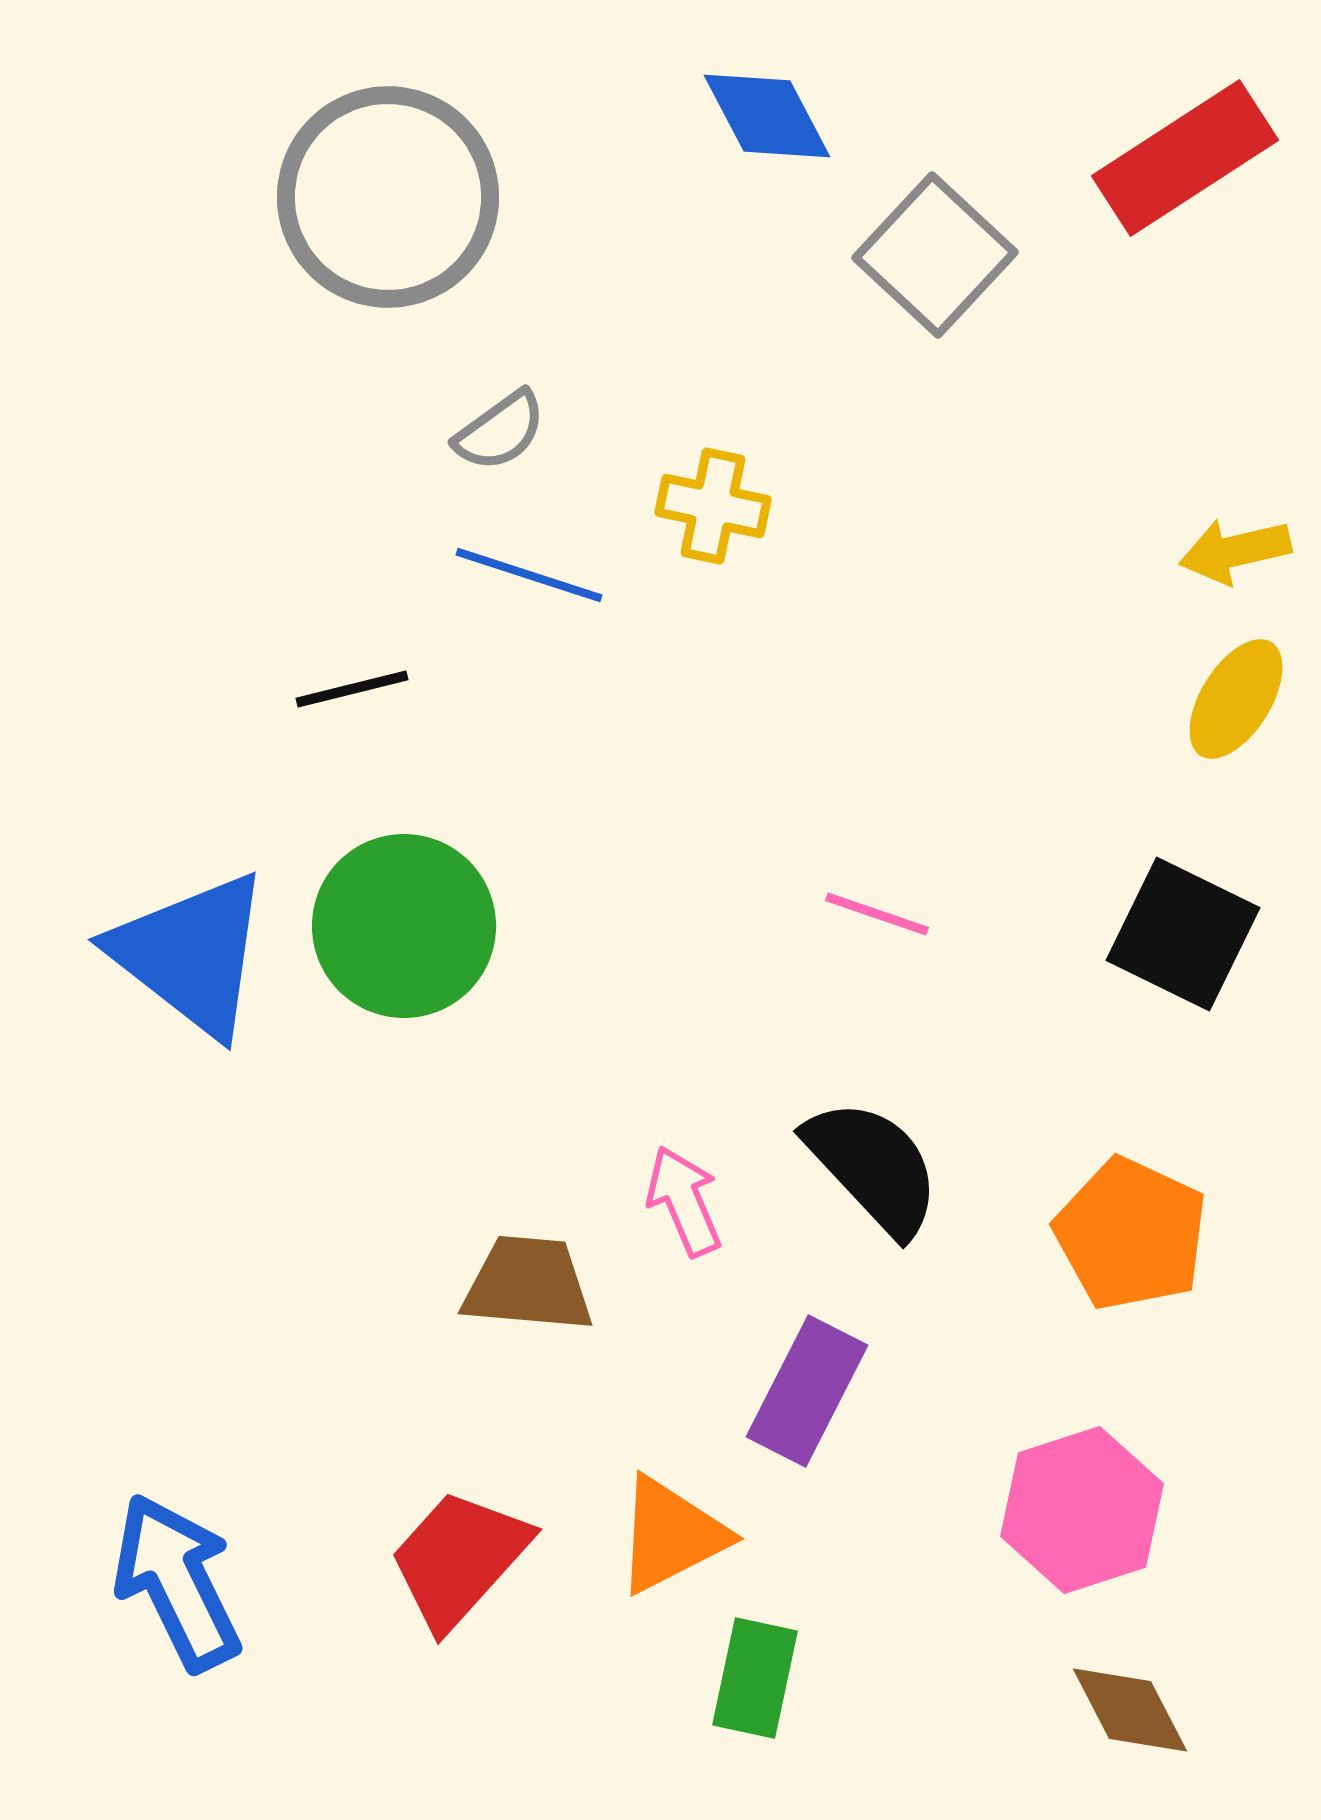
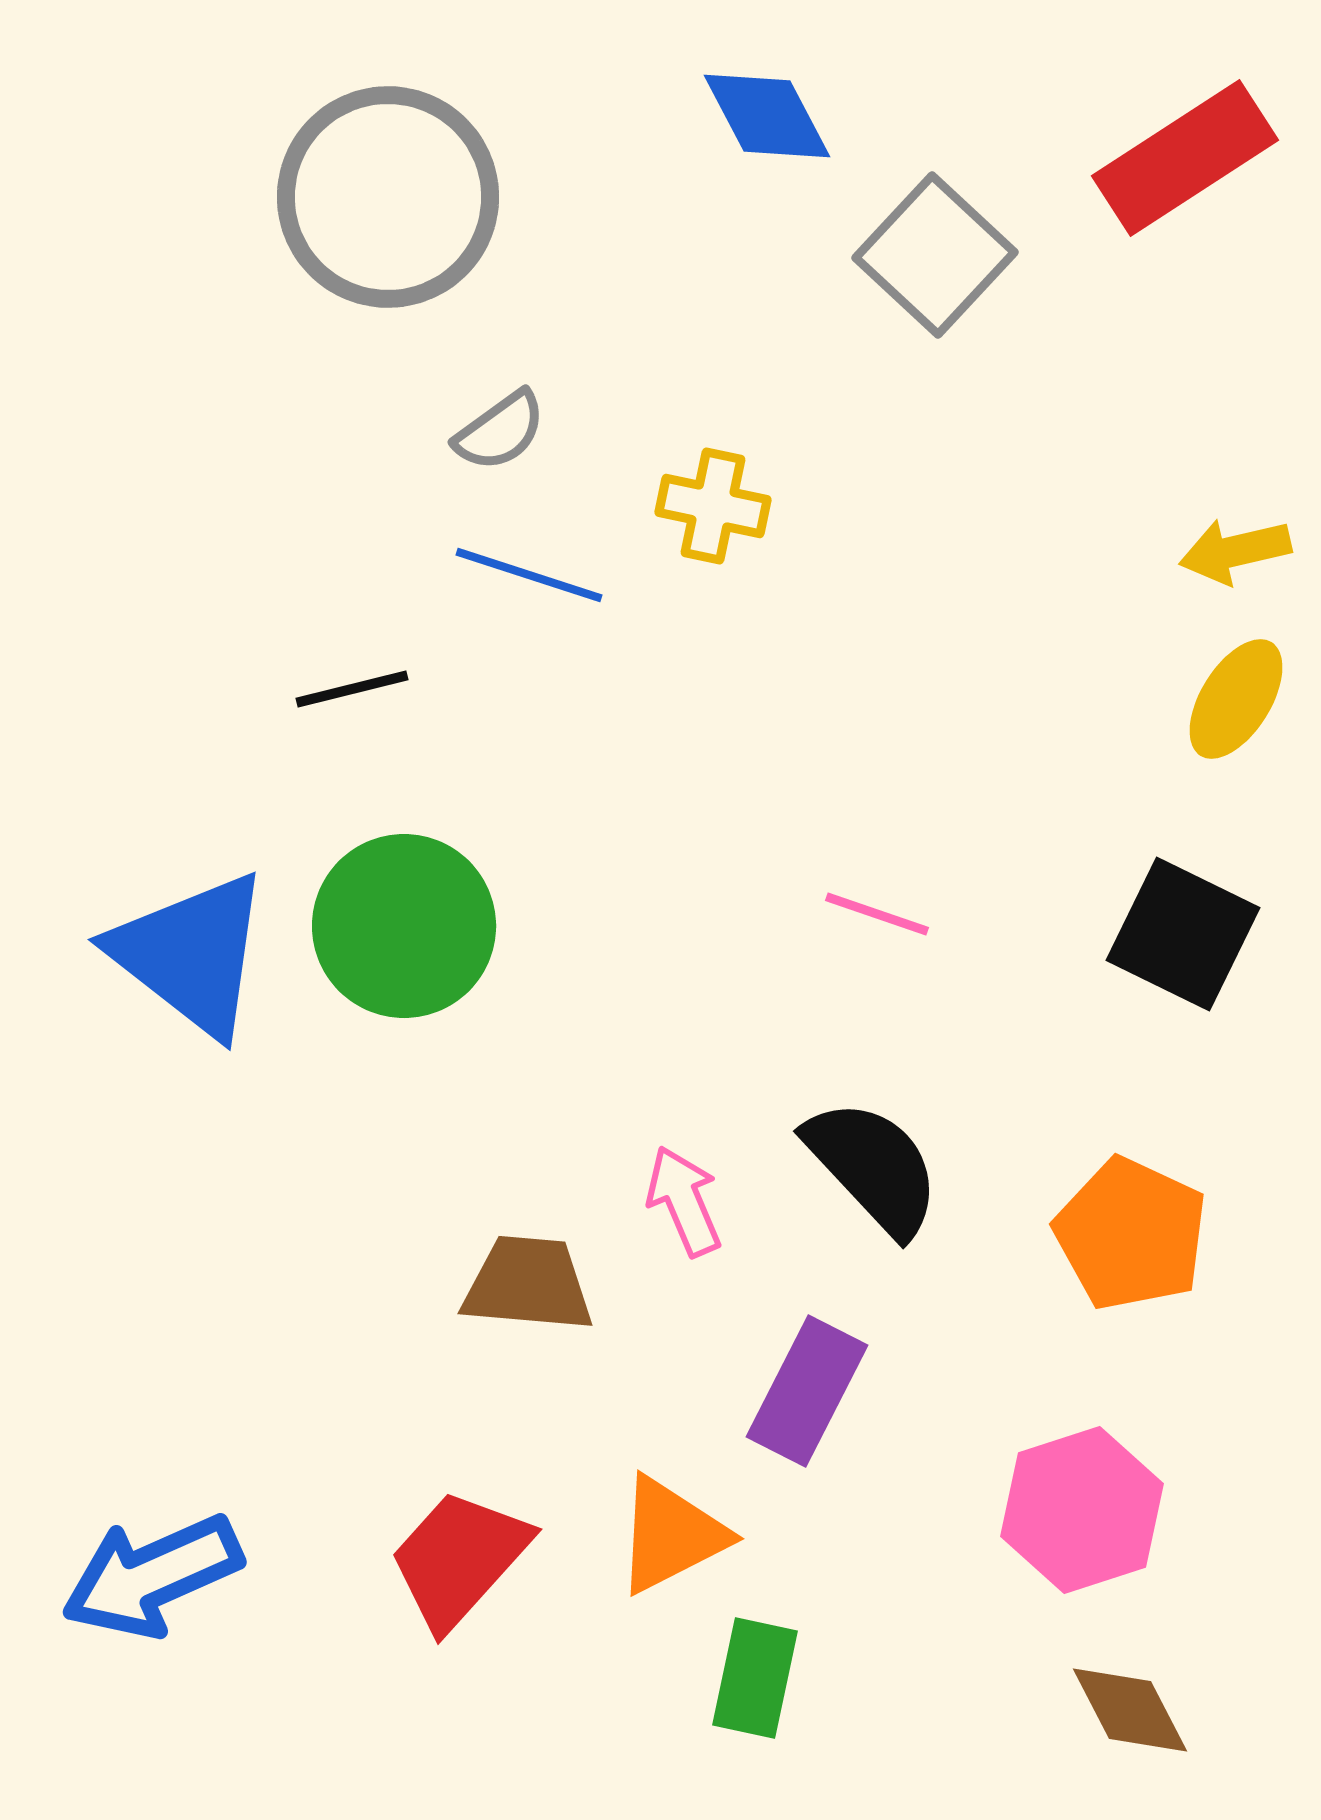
blue arrow: moved 25 px left, 6 px up; rotated 88 degrees counterclockwise
